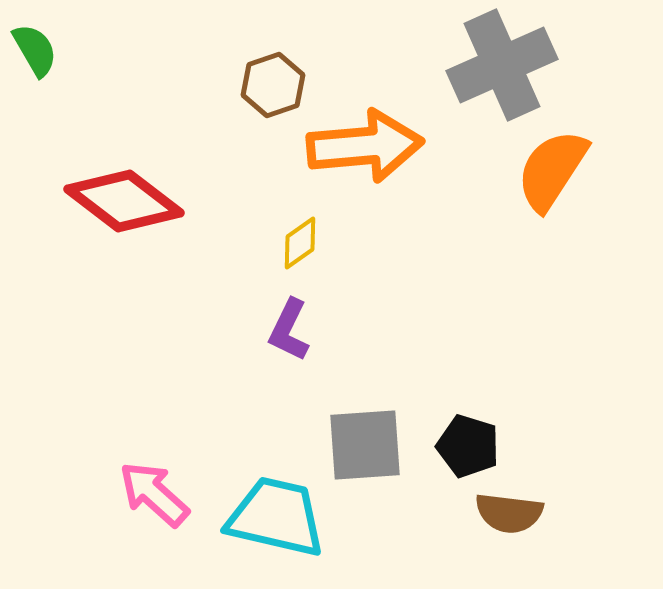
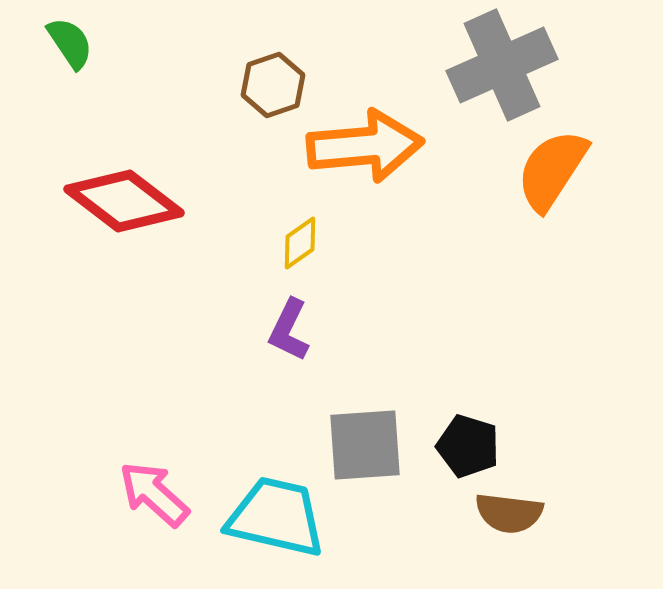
green semicircle: moved 35 px right, 7 px up; rotated 4 degrees counterclockwise
